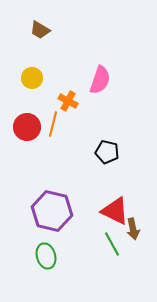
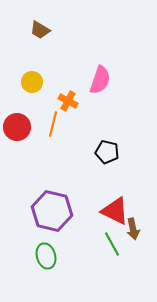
yellow circle: moved 4 px down
red circle: moved 10 px left
